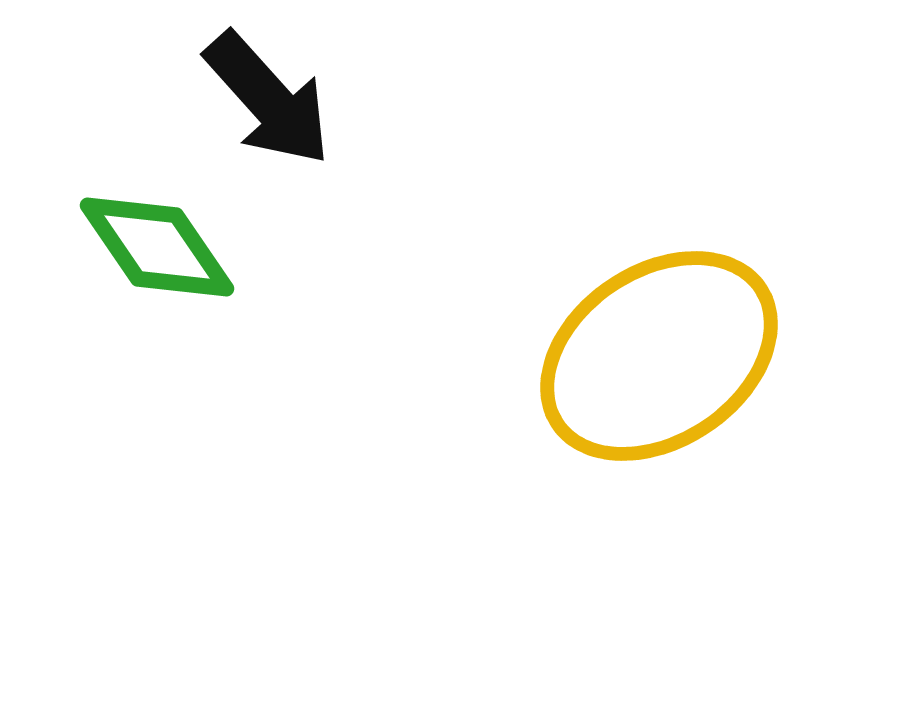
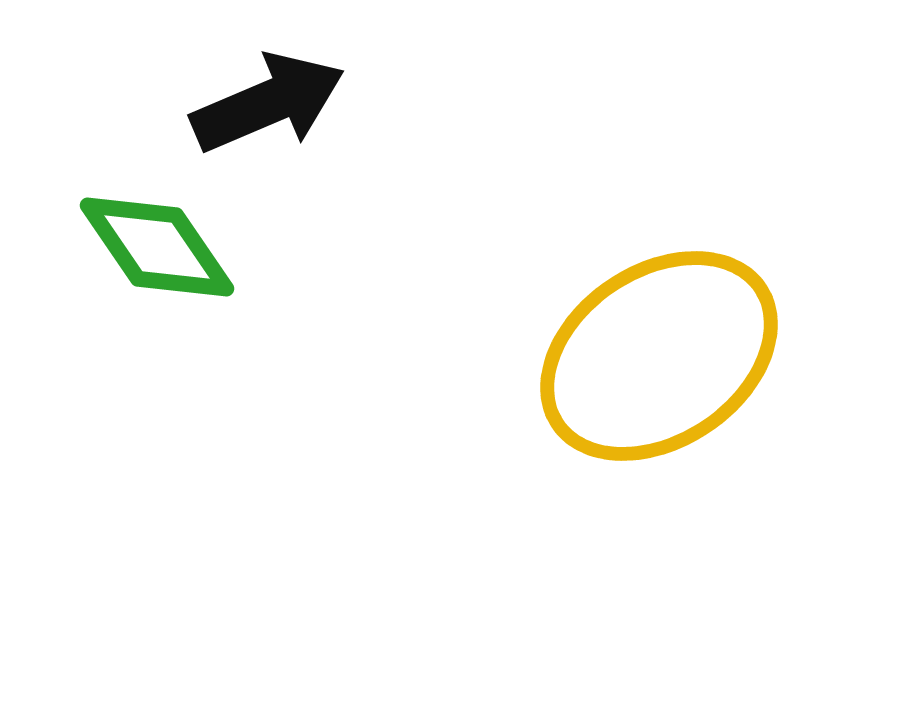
black arrow: moved 4 px down; rotated 71 degrees counterclockwise
